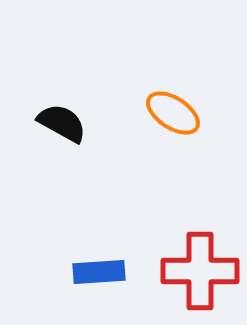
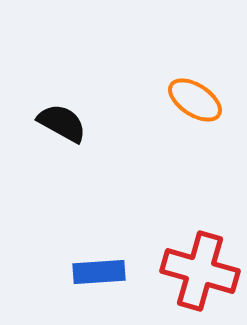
orange ellipse: moved 22 px right, 13 px up
red cross: rotated 16 degrees clockwise
